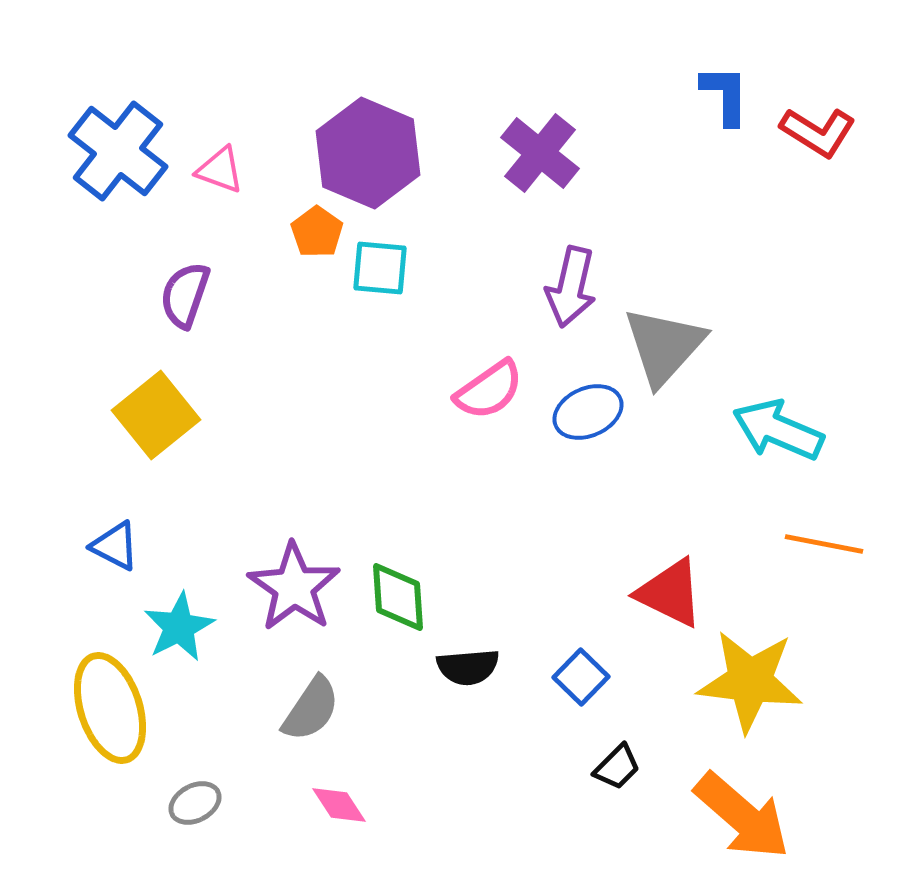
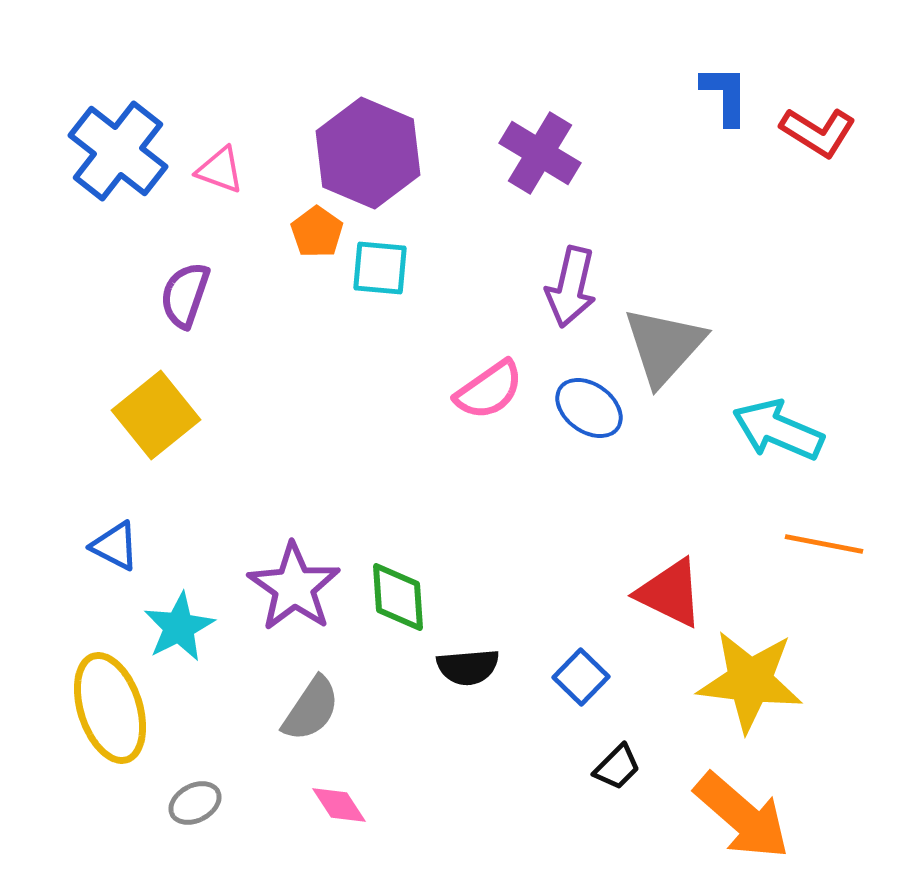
purple cross: rotated 8 degrees counterclockwise
blue ellipse: moved 1 px right, 4 px up; rotated 60 degrees clockwise
